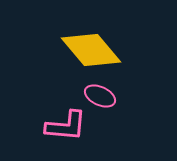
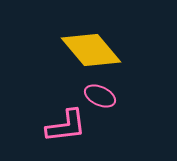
pink L-shape: rotated 12 degrees counterclockwise
